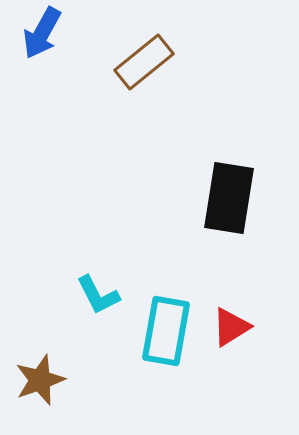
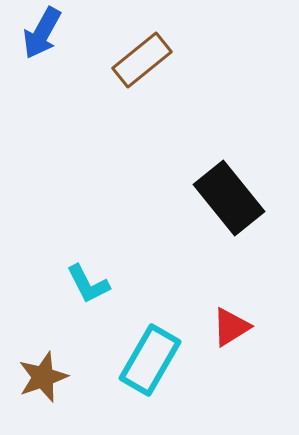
brown rectangle: moved 2 px left, 2 px up
black rectangle: rotated 48 degrees counterclockwise
cyan L-shape: moved 10 px left, 11 px up
cyan rectangle: moved 16 px left, 29 px down; rotated 20 degrees clockwise
brown star: moved 3 px right, 3 px up
